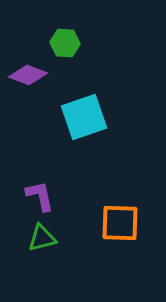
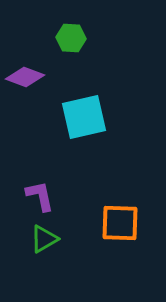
green hexagon: moved 6 px right, 5 px up
purple diamond: moved 3 px left, 2 px down
cyan square: rotated 6 degrees clockwise
green triangle: moved 2 px right, 1 px down; rotated 16 degrees counterclockwise
